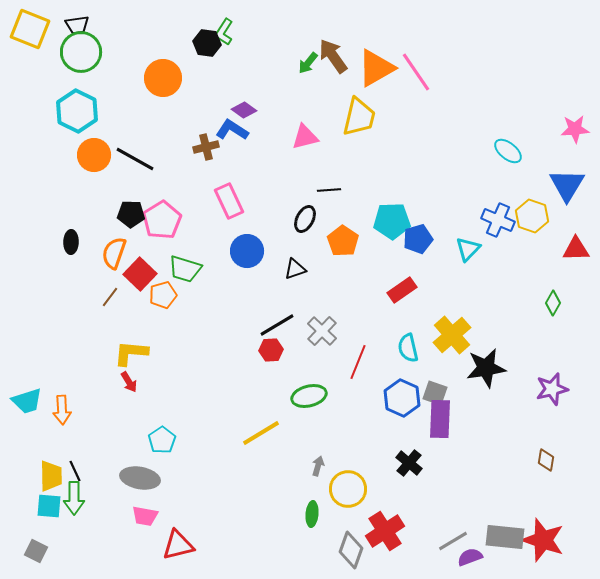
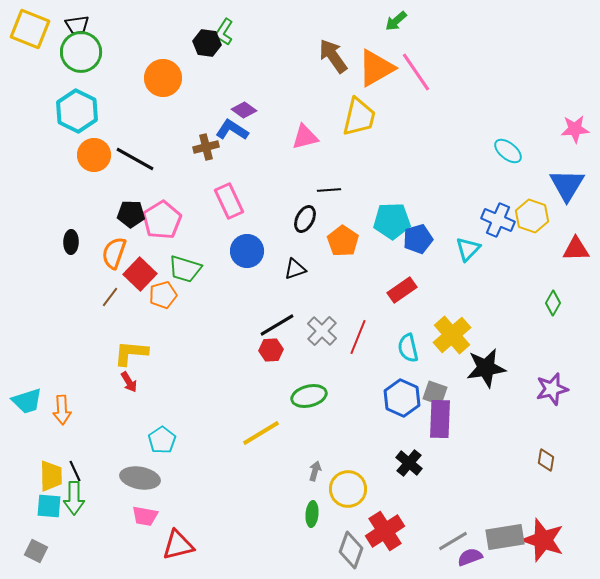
green arrow at (308, 63): moved 88 px right, 42 px up; rotated 10 degrees clockwise
red line at (358, 362): moved 25 px up
gray arrow at (318, 466): moved 3 px left, 5 px down
gray rectangle at (505, 537): rotated 15 degrees counterclockwise
